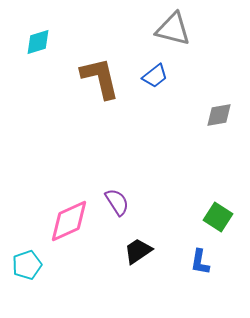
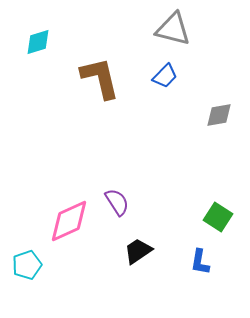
blue trapezoid: moved 10 px right; rotated 8 degrees counterclockwise
